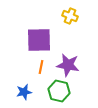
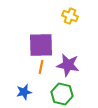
purple square: moved 2 px right, 5 px down
green hexagon: moved 3 px right, 3 px down
